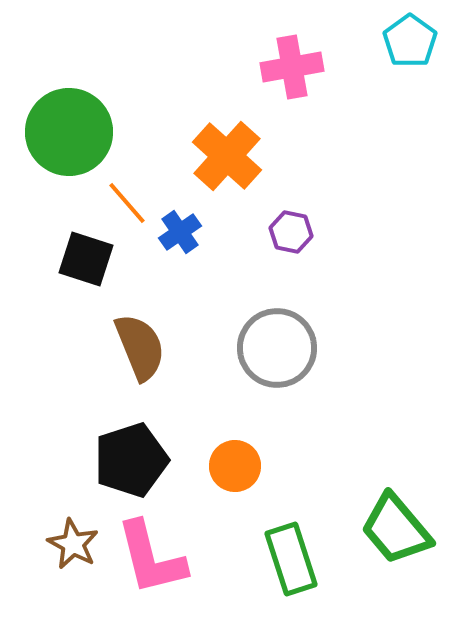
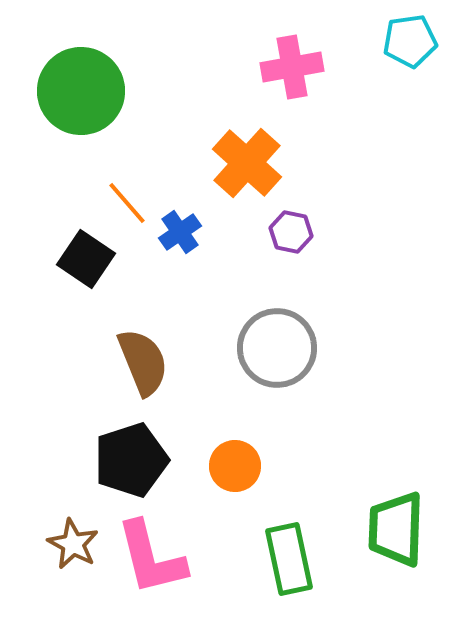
cyan pentagon: rotated 28 degrees clockwise
green circle: moved 12 px right, 41 px up
orange cross: moved 20 px right, 7 px down
black square: rotated 16 degrees clockwise
brown semicircle: moved 3 px right, 15 px down
green trapezoid: rotated 42 degrees clockwise
green rectangle: moved 2 px left; rotated 6 degrees clockwise
